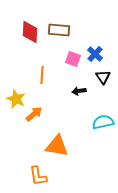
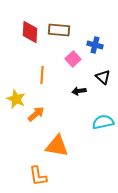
blue cross: moved 9 px up; rotated 28 degrees counterclockwise
pink square: rotated 28 degrees clockwise
black triangle: rotated 14 degrees counterclockwise
orange arrow: moved 2 px right
